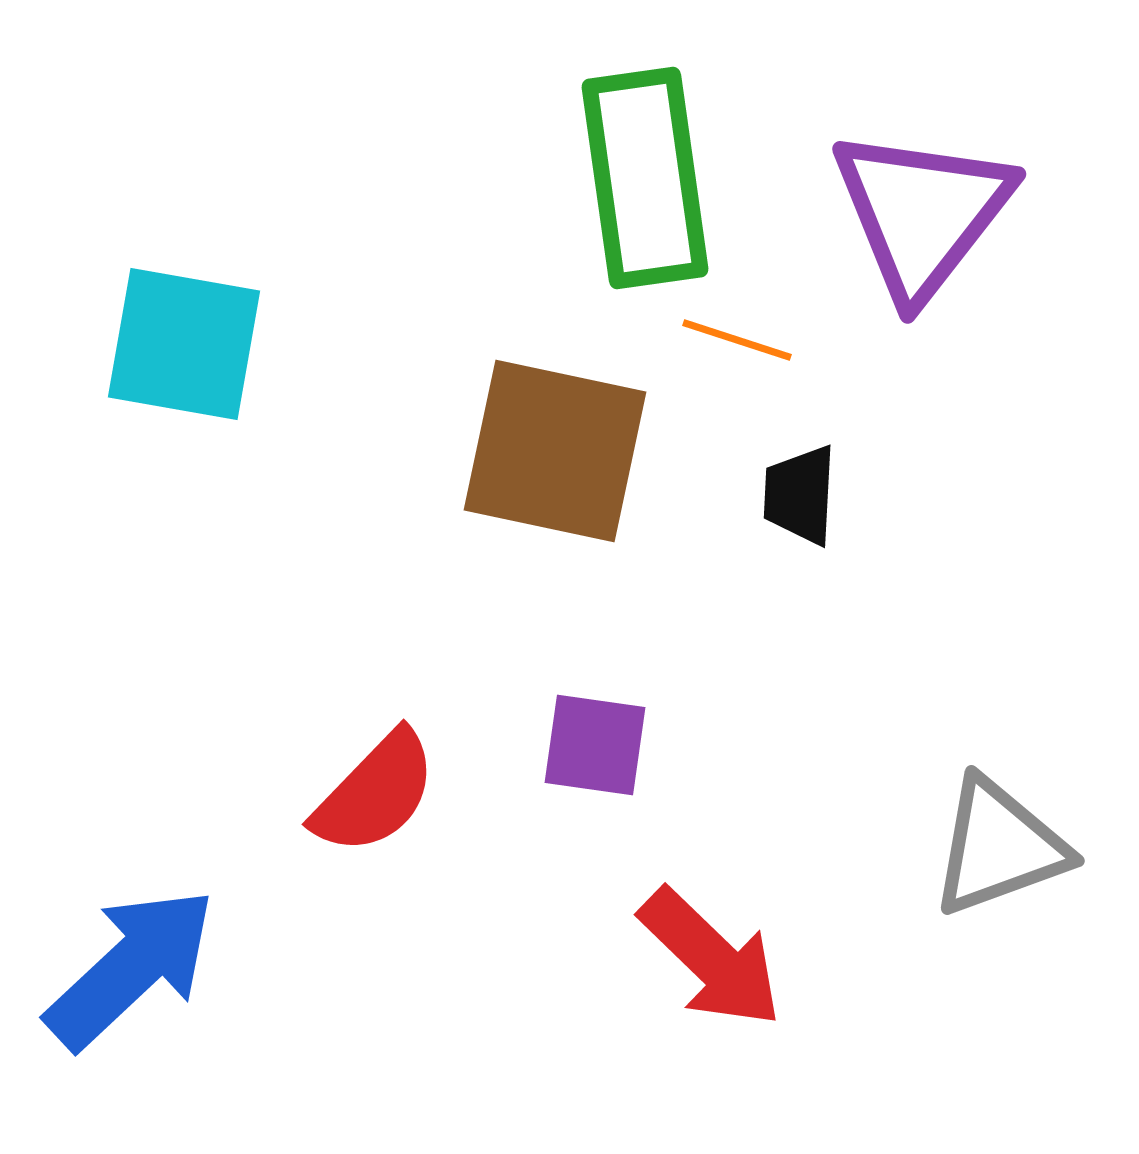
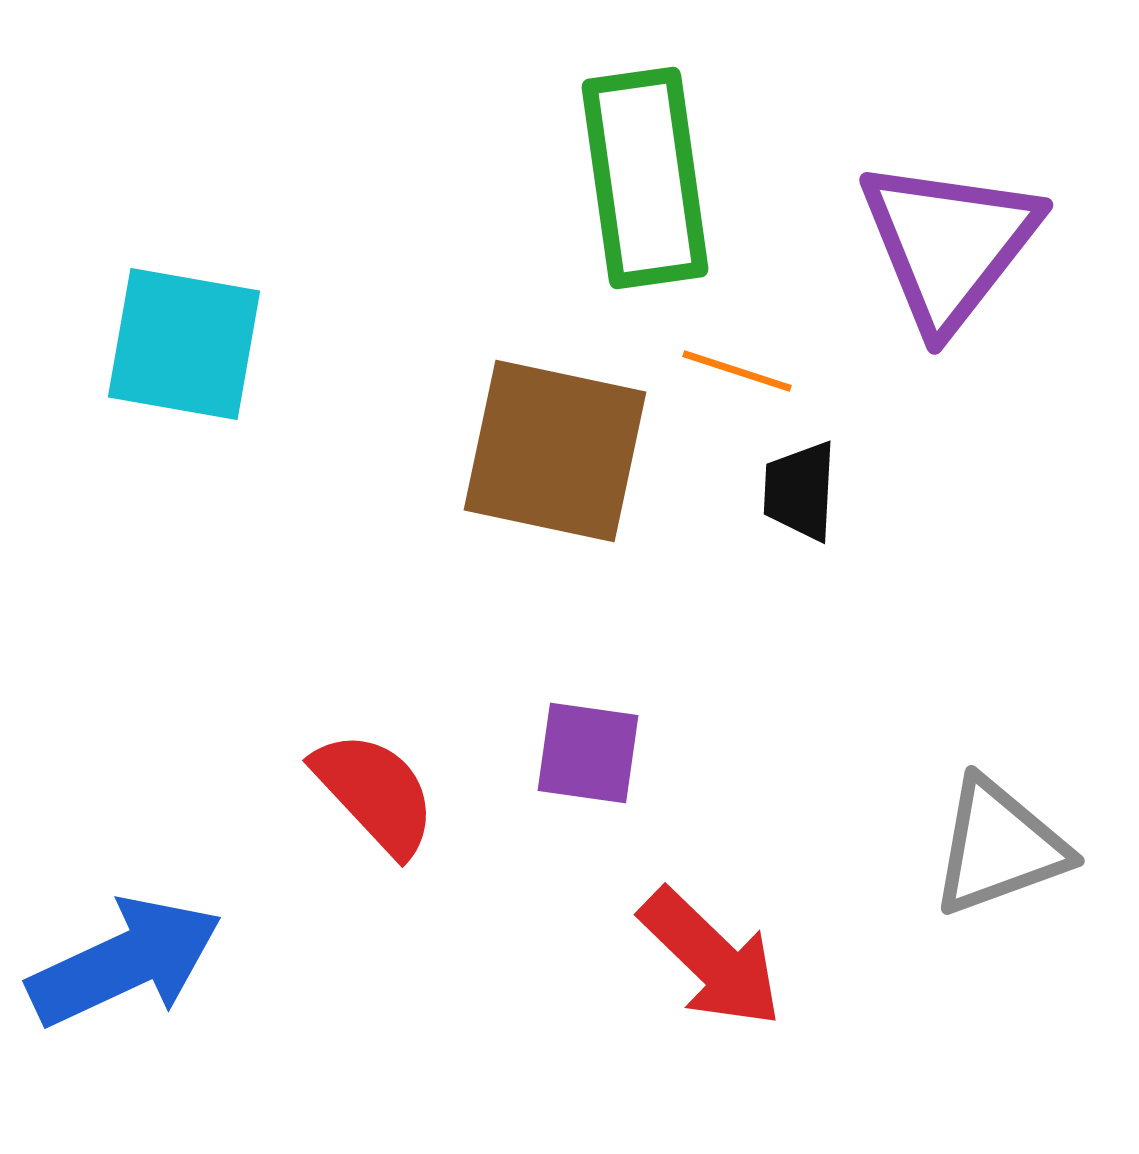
purple triangle: moved 27 px right, 31 px down
orange line: moved 31 px down
black trapezoid: moved 4 px up
purple square: moved 7 px left, 8 px down
red semicircle: rotated 87 degrees counterclockwise
blue arrow: moved 6 px left, 6 px up; rotated 18 degrees clockwise
